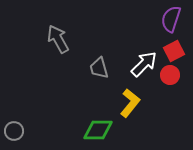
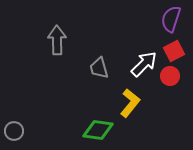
gray arrow: moved 1 px left, 1 px down; rotated 28 degrees clockwise
red circle: moved 1 px down
green diamond: rotated 8 degrees clockwise
